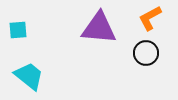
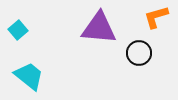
orange L-shape: moved 6 px right, 1 px up; rotated 12 degrees clockwise
cyan square: rotated 36 degrees counterclockwise
black circle: moved 7 px left
